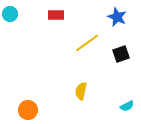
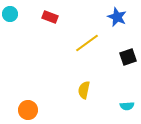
red rectangle: moved 6 px left, 2 px down; rotated 21 degrees clockwise
black square: moved 7 px right, 3 px down
yellow semicircle: moved 3 px right, 1 px up
cyan semicircle: rotated 24 degrees clockwise
